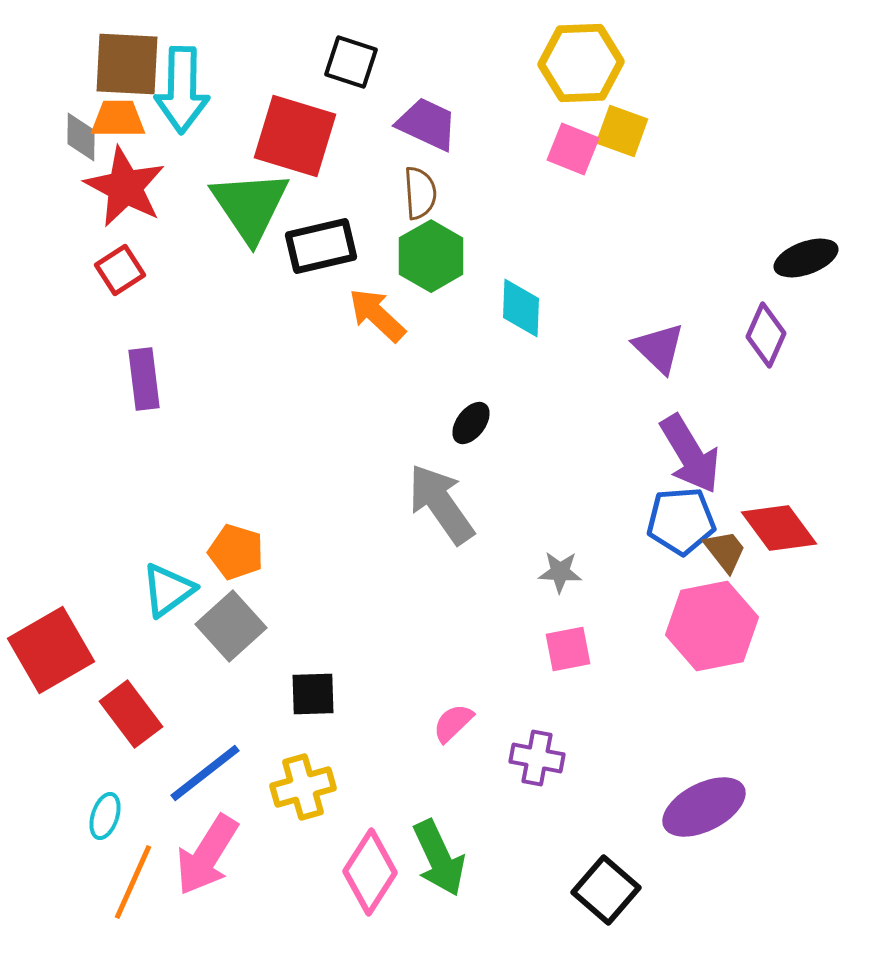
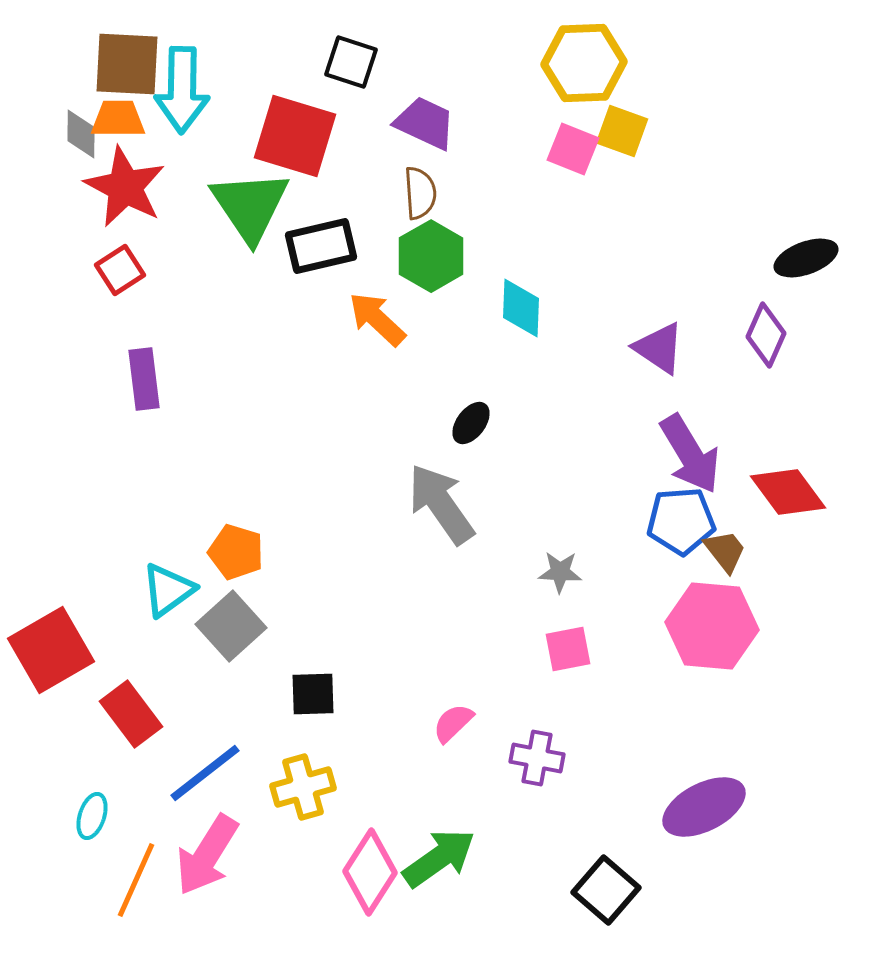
yellow hexagon at (581, 63): moved 3 px right
purple trapezoid at (427, 124): moved 2 px left, 1 px up
gray diamond at (81, 137): moved 3 px up
orange arrow at (377, 315): moved 4 px down
purple triangle at (659, 348): rotated 10 degrees counterclockwise
red diamond at (779, 528): moved 9 px right, 36 px up
pink hexagon at (712, 626): rotated 16 degrees clockwise
cyan ellipse at (105, 816): moved 13 px left
green arrow at (439, 858): rotated 100 degrees counterclockwise
orange line at (133, 882): moved 3 px right, 2 px up
